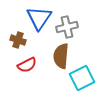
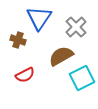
gray cross: moved 9 px right; rotated 30 degrees counterclockwise
brown semicircle: rotated 55 degrees clockwise
red semicircle: moved 2 px left, 10 px down
